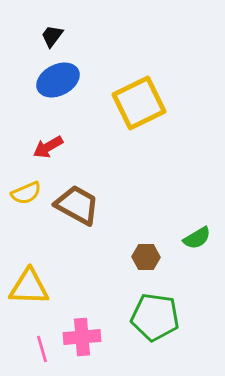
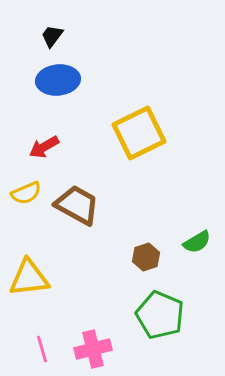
blue ellipse: rotated 21 degrees clockwise
yellow square: moved 30 px down
red arrow: moved 4 px left
green semicircle: moved 4 px down
brown hexagon: rotated 20 degrees counterclockwise
yellow triangle: moved 9 px up; rotated 9 degrees counterclockwise
green pentagon: moved 5 px right, 2 px up; rotated 15 degrees clockwise
pink cross: moved 11 px right, 12 px down; rotated 9 degrees counterclockwise
